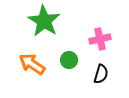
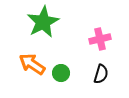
green star: moved 1 px left, 1 px down; rotated 12 degrees clockwise
green circle: moved 8 px left, 13 px down
